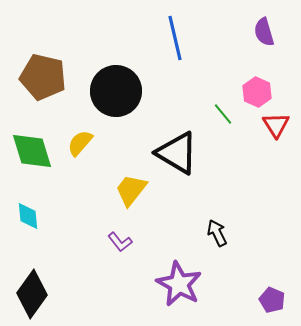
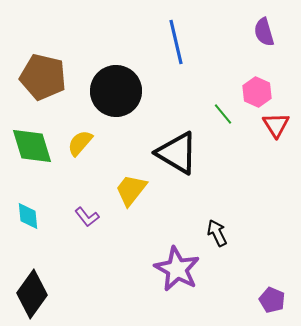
blue line: moved 1 px right, 4 px down
green diamond: moved 5 px up
purple L-shape: moved 33 px left, 25 px up
purple star: moved 2 px left, 15 px up
